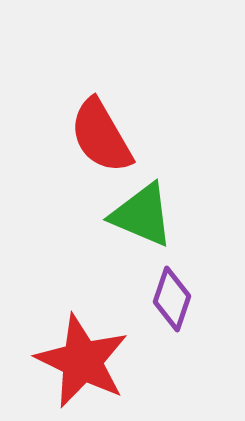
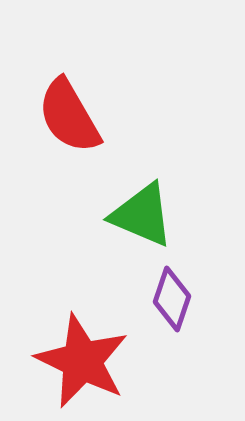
red semicircle: moved 32 px left, 20 px up
